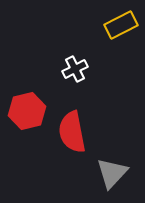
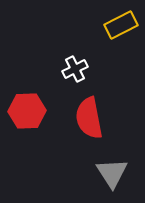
red hexagon: rotated 12 degrees clockwise
red semicircle: moved 17 px right, 14 px up
gray triangle: rotated 16 degrees counterclockwise
